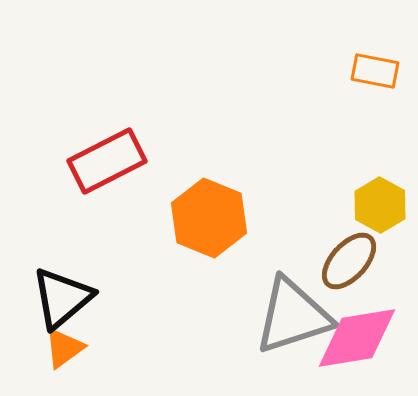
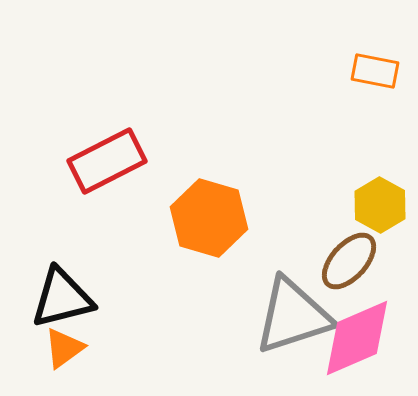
orange hexagon: rotated 6 degrees counterclockwise
black triangle: rotated 26 degrees clockwise
pink diamond: rotated 14 degrees counterclockwise
